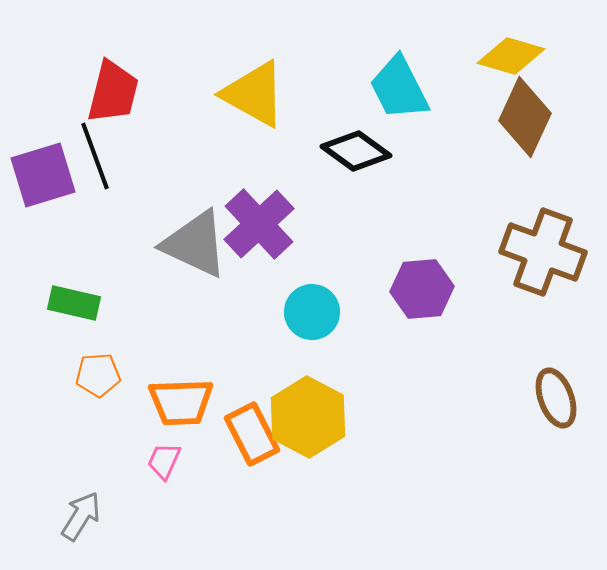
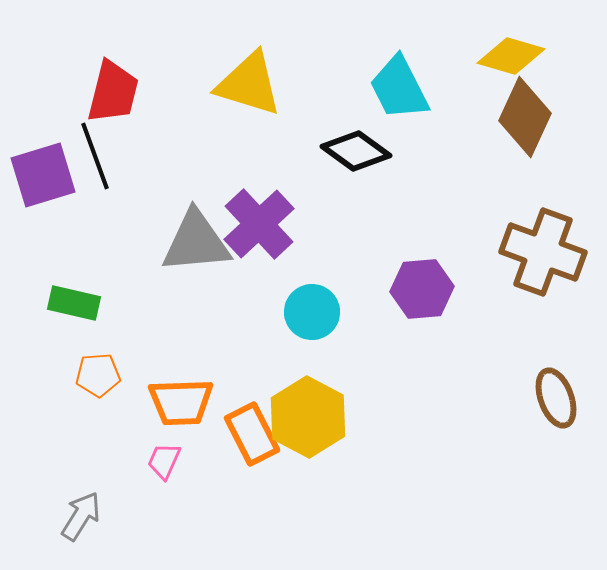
yellow triangle: moved 5 px left, 10 px up; rotated 12 degrees counterclockwise
gray triangle: moved 1 px right, 2 px up; rotated 30 degrees counterclockwise
